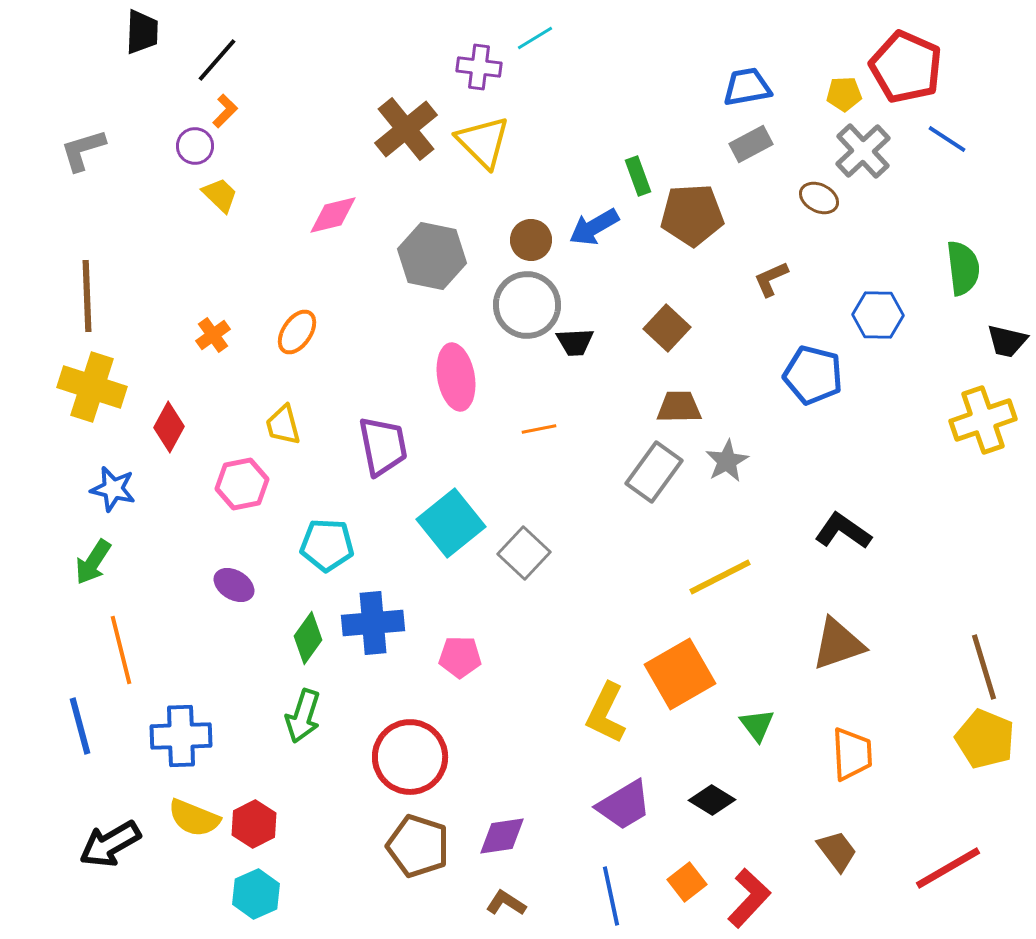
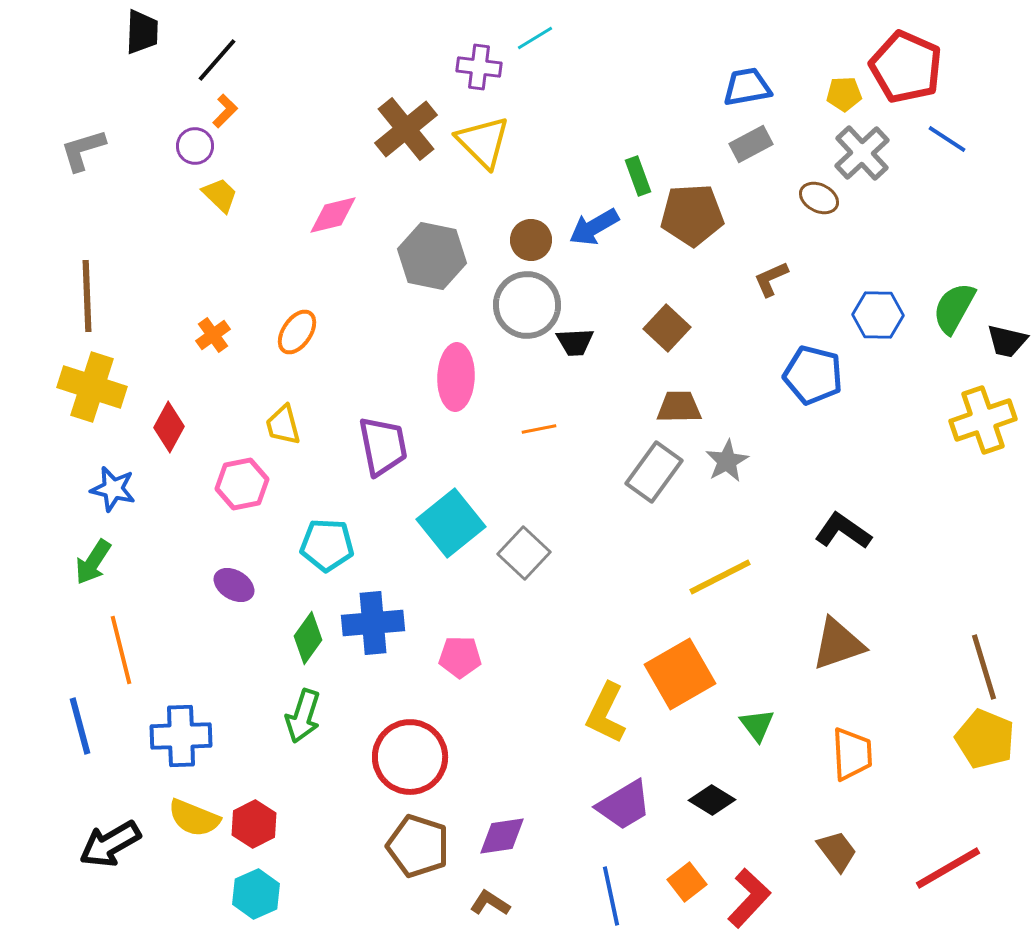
gray cross at (863, 151): moved 1 px left, 2 px down
green semicircle at (963, 268): moved 9 px left, 40 px down; rotated 144 degrees counterclockwise
pink ellipse at (456, 377): rotated 12 degrees clockwise
brown L-shape at (506, 903): moved 16 px left
